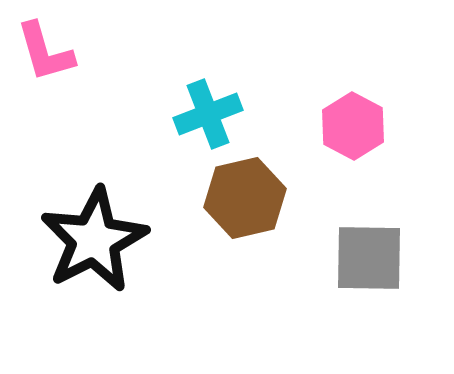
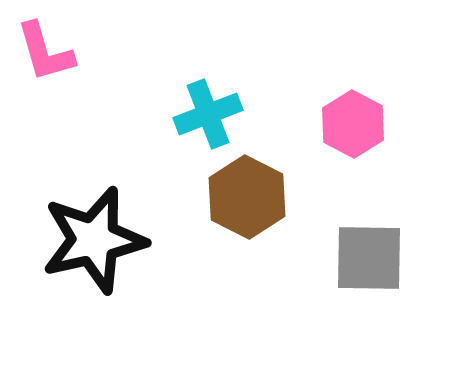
pink hexagon: moved 2 px up
brown hexagon: moved 2 px right, 1 px up; rotated 20 degrees counterclockwise
black star: rotated 14 degrees clockwise
